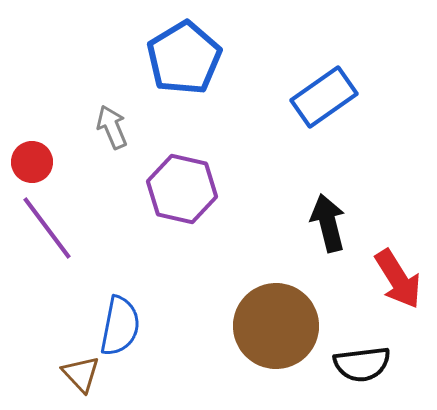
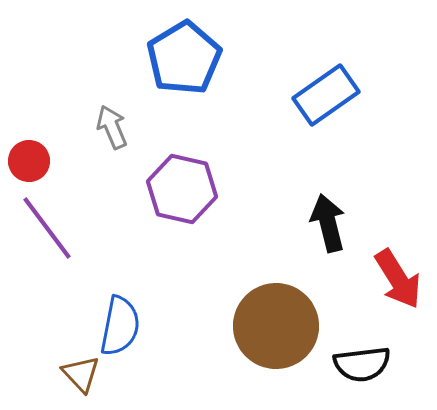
blue rectangle: moved 2 px right, 2 px up
red circle: moved 3 px left, 1 px up
